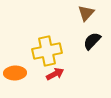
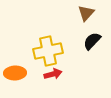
yellow cross: moved 1 px right
red arrow: moved 2 px left; rotated 12 degrees clockwise
